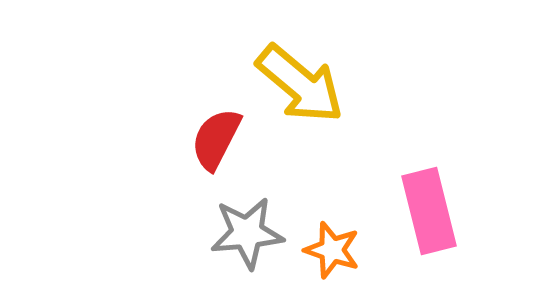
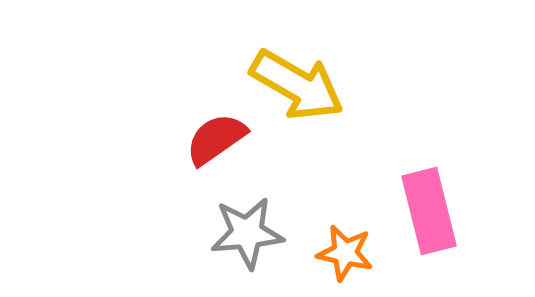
yellow arrow: moved 3 px left, 1 px down; rotated 10 degrees counterclockwise
red semicircle: rotated 28 degrees clockwise
orange star: moved 13 px right, 3 px down; rotated 6 degrees counterclockwise
